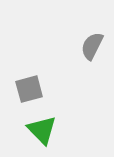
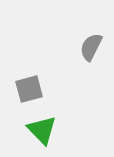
gray semicircle: moved 1 px left, 1 px down
